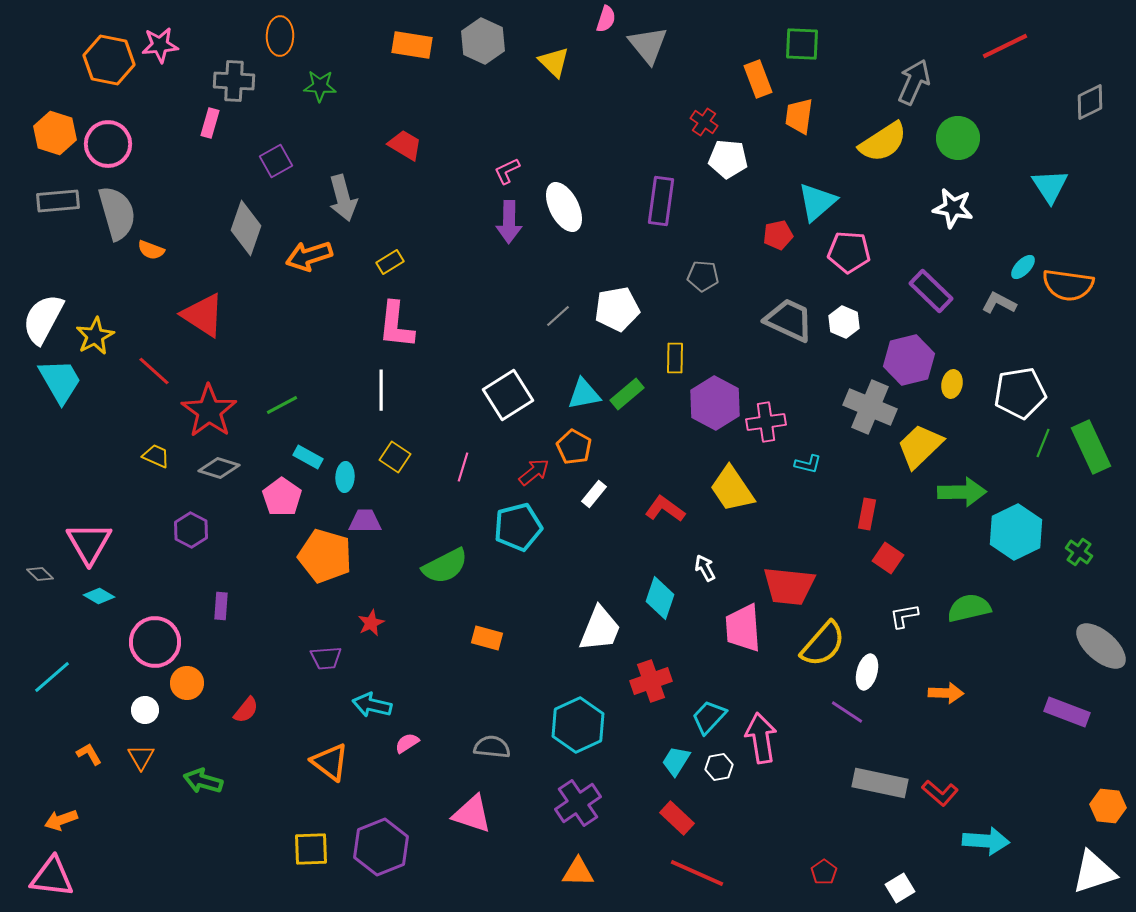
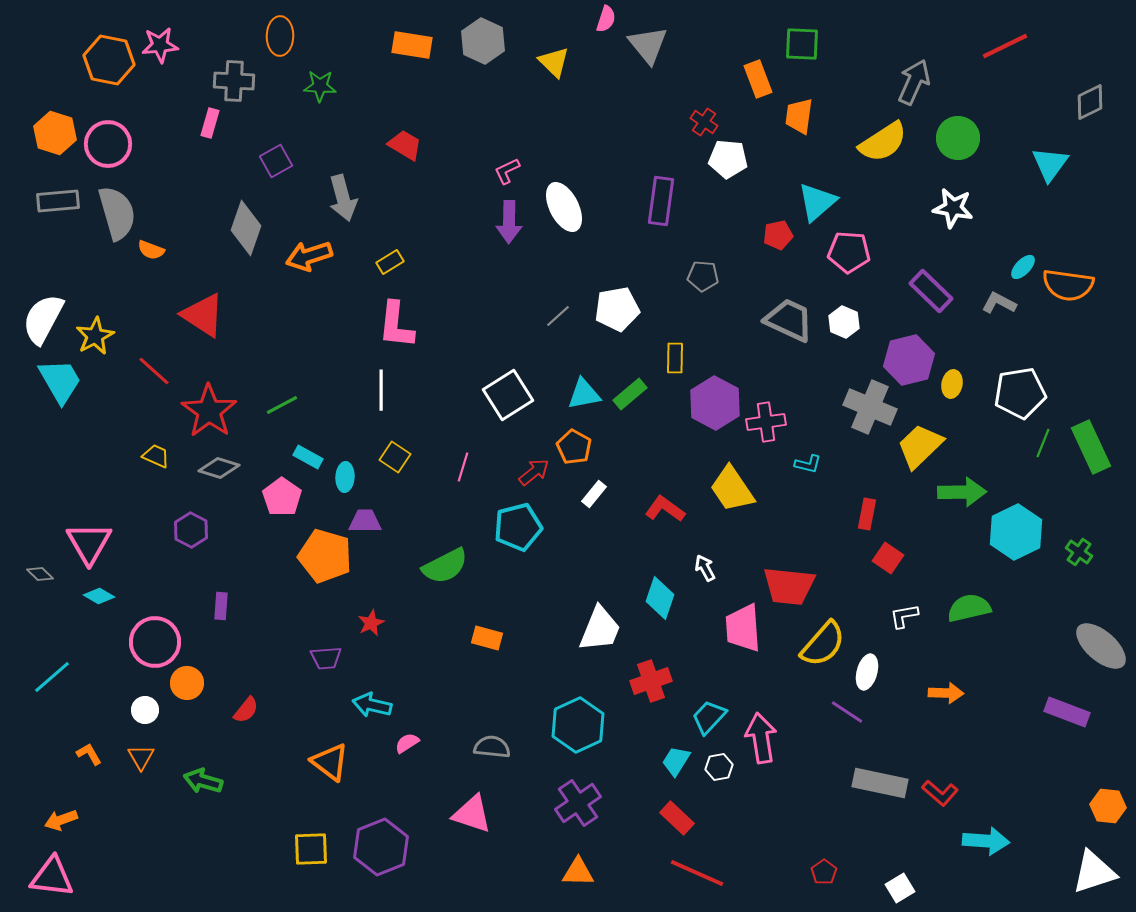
cyan triangle at (1050, 186): moved 22 px up; rotated 9 degrees clockwise
green rectangle at (627, 394): moved 3 px right
